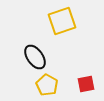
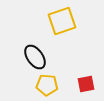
yellow pentagon: rotated 25 degrees counterclockwise
